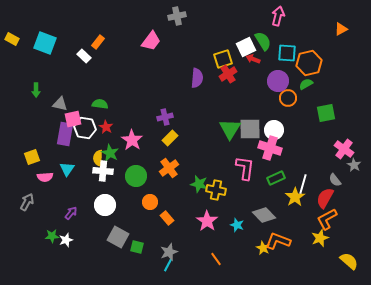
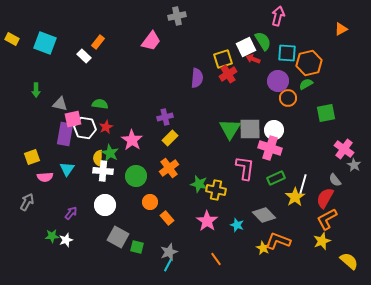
red star at (106, 127): rotated 16 degrees clockwise
yellow star at (320, 238): moved 2 px right, 3 px down
